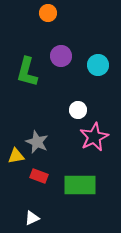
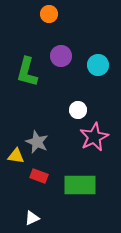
orange circle: moved 1 px right, 1 px down
yellow triangle: rotated 18 degrees clockwise
